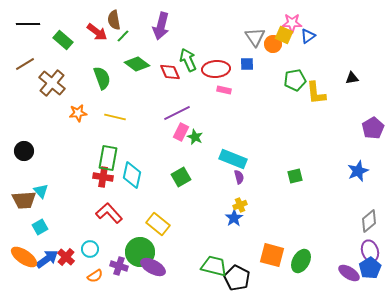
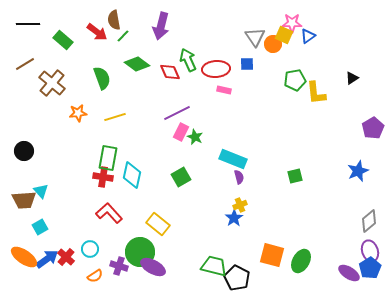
black triangle at (352, 78): rotated 24 degrees counterclockwise
yellow line at (115, 117): rotated 30 degrees counterclockwise
